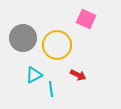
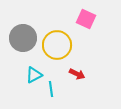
red arrow: moved 1 px left, 1 px up
